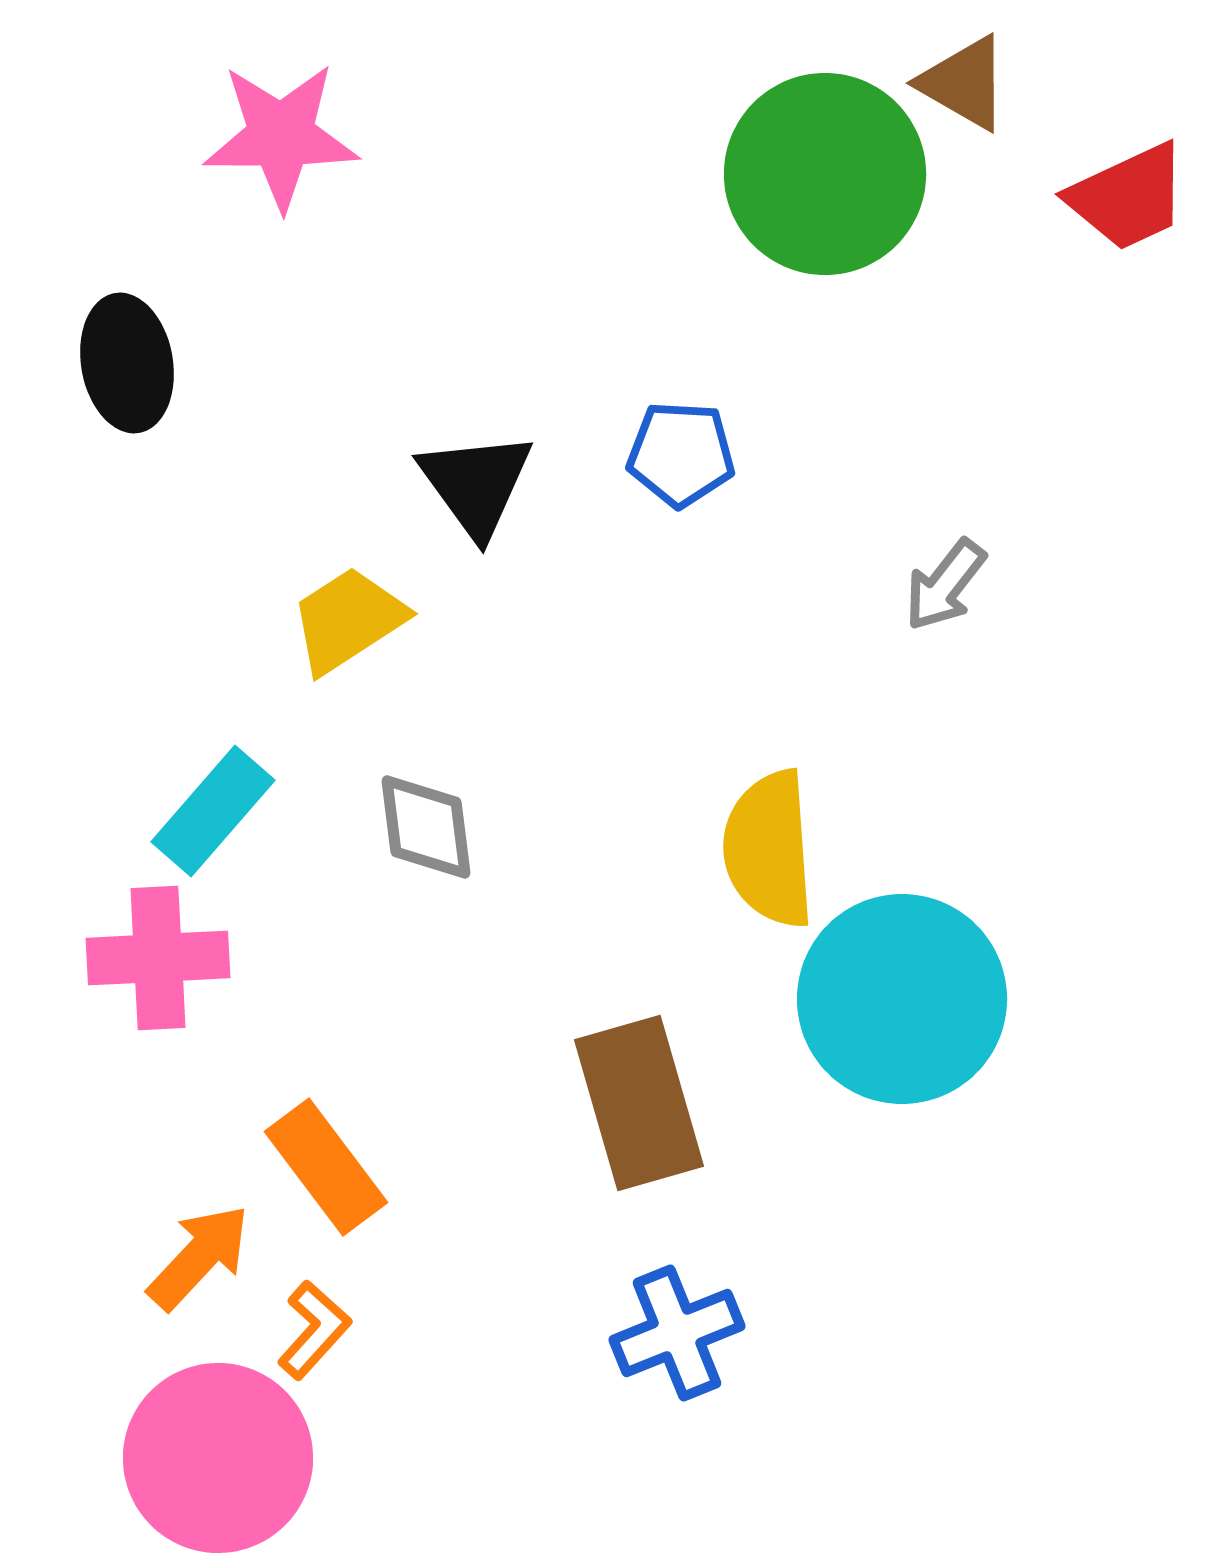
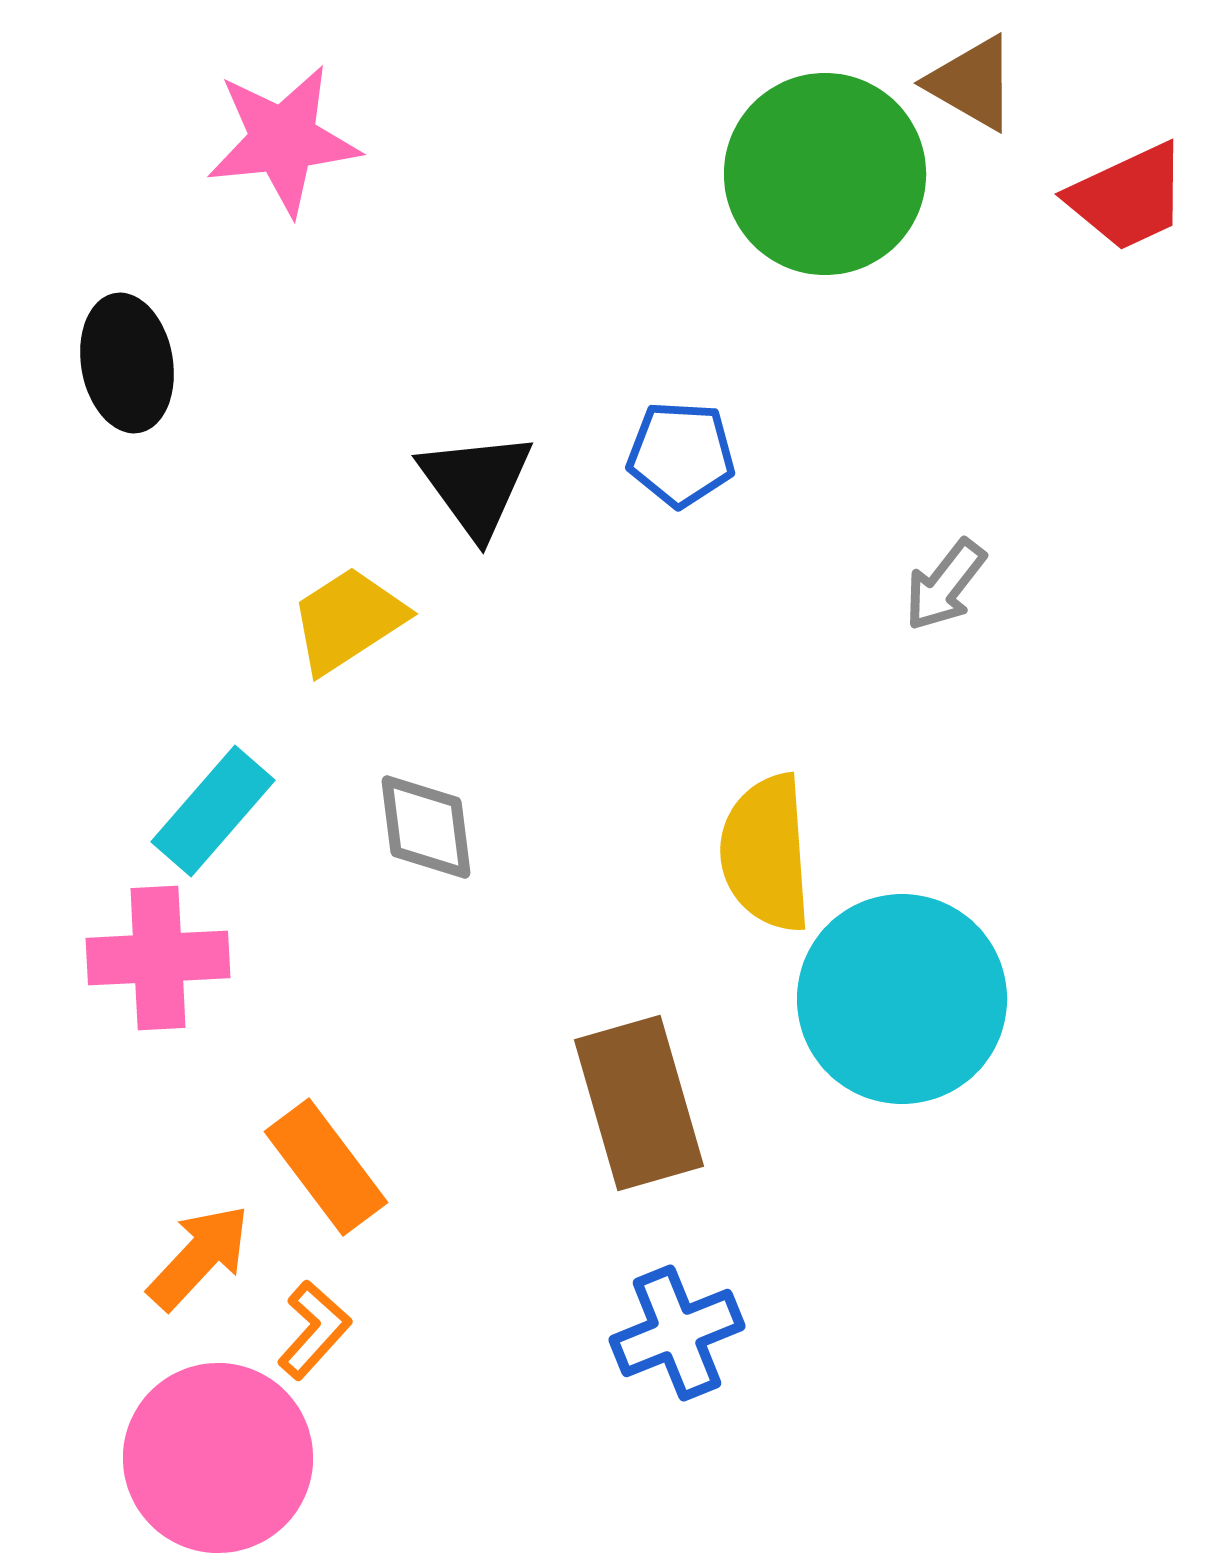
brown triangle: moved 8 px right
pink star: moved 2 px right, 4 px down; rotated 6 degrees counterclockwise
yellow semicircle: moved 3 px left, 4 px down
